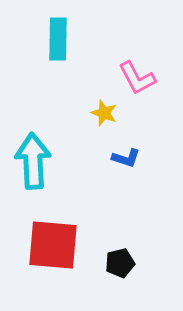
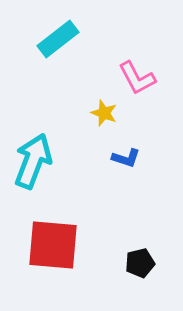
cyan rectangle: rotated 51 degrees clockwise
cyan arrow: rotated 24 degrees clockwise
black pentagon: moved 20 px right
